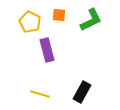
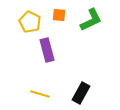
black rectangle: moved 1 px left, 1 px down
